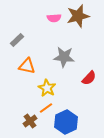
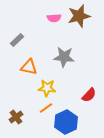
brown star: moved 1 px right
orange triangle: moved 2 px right, 1 px down
red semicircle: moved 17 px down
yellow star: rotated 24 degrees counterclockwise
brown cross: moved 14 px left, 4 px up
